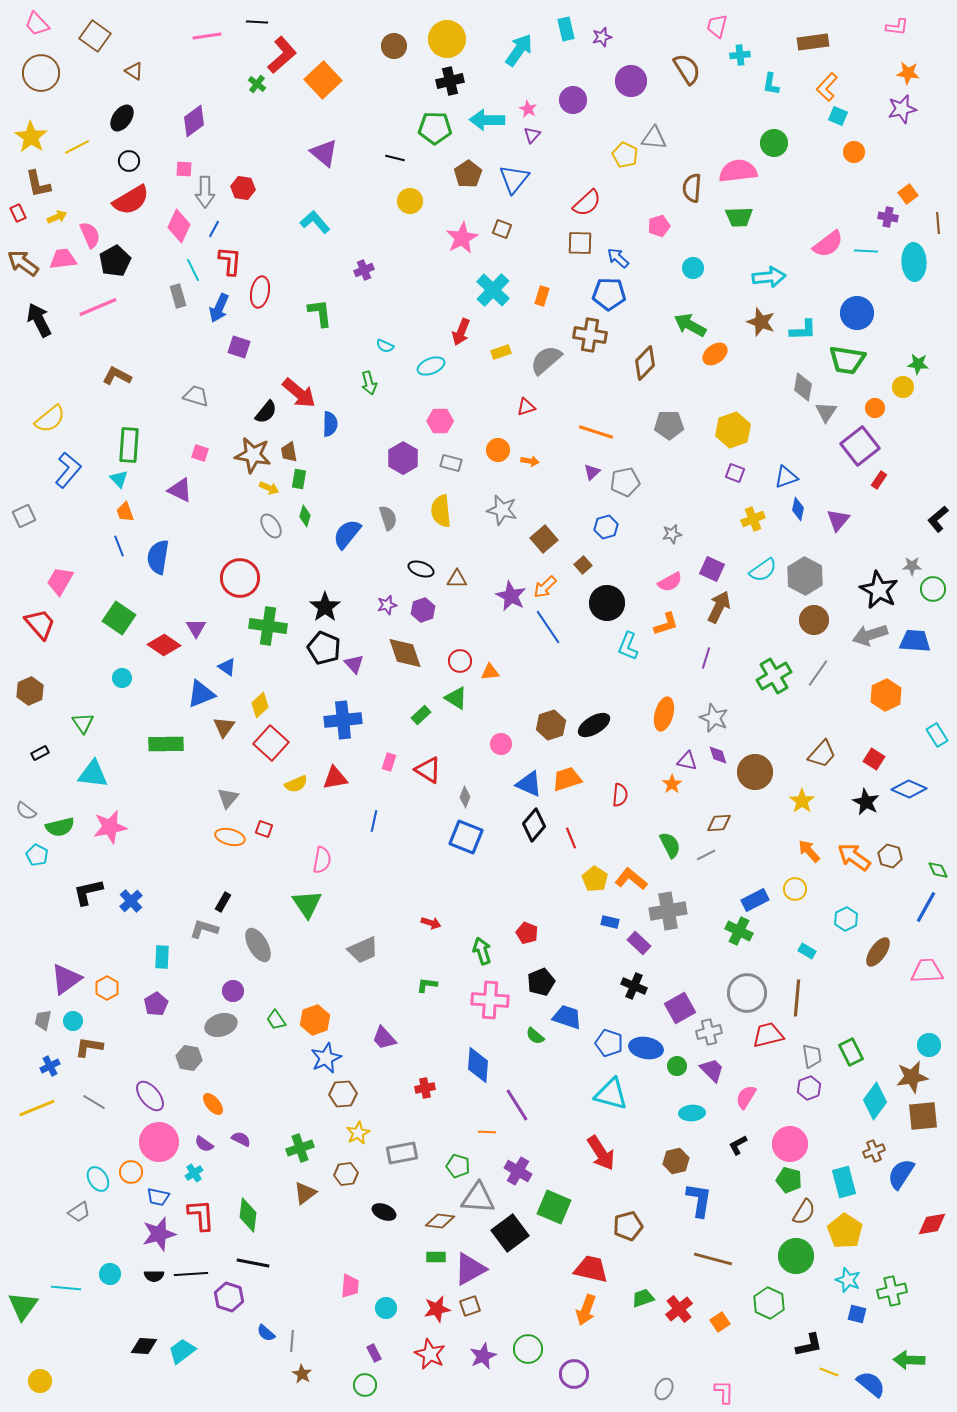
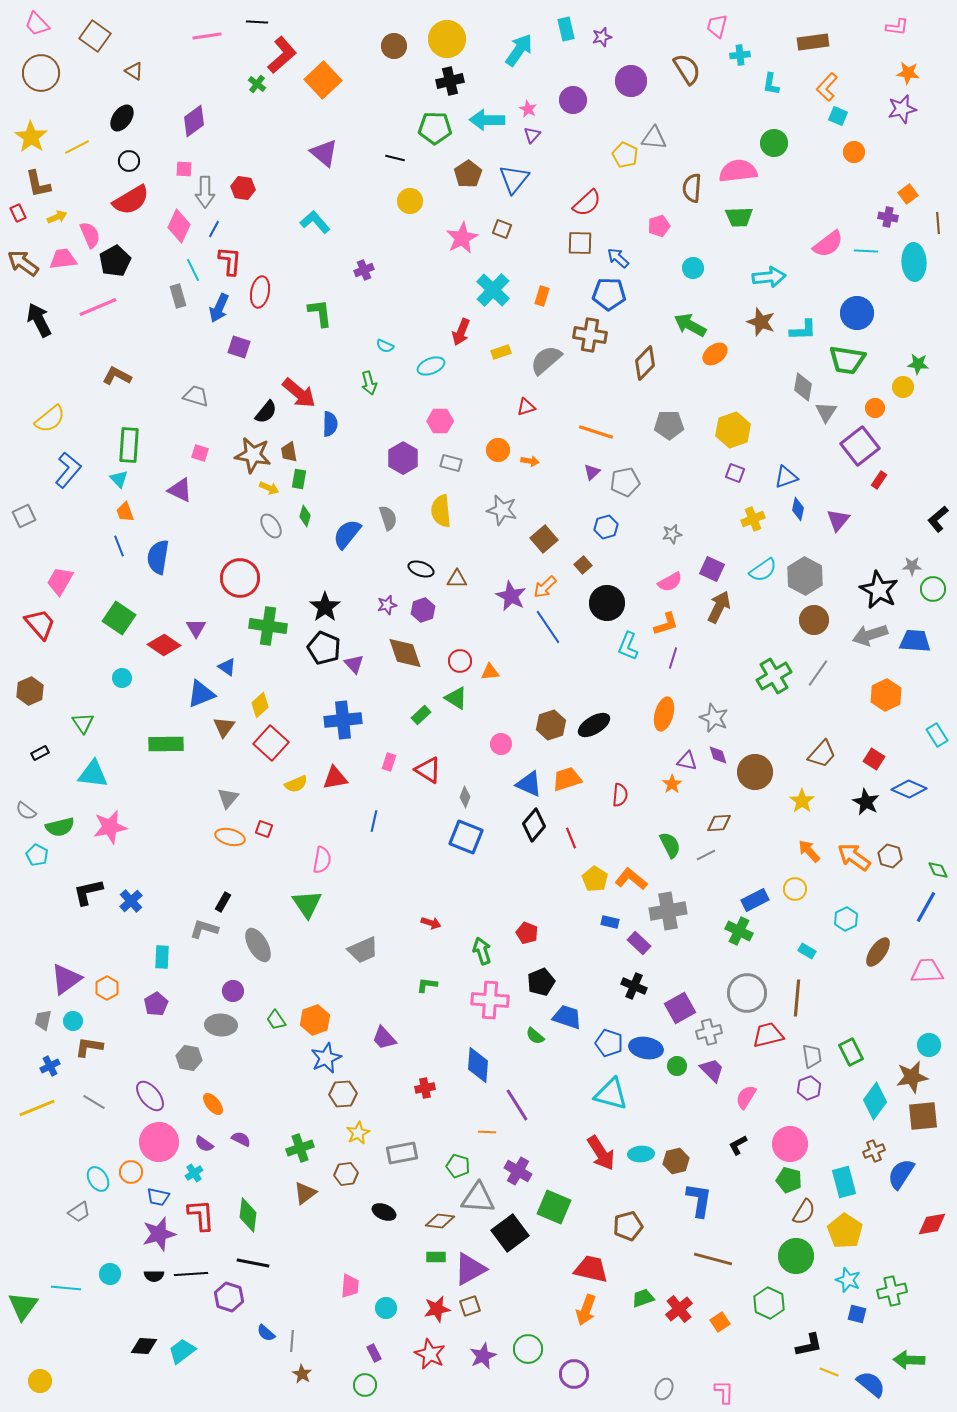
purple line at (706, 658): moved 33 px left
gray ellipse at (221, 1025): rotated 20 degrees clockwise
cyan ellipse at (692, 1113): moved 51 px left, 41 px down
